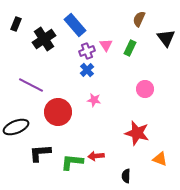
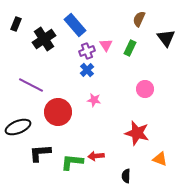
black ellipse: moved 2 px right
